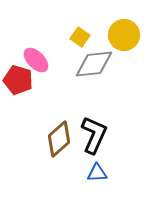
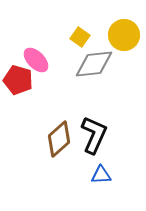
blue triangle: moved 4 px right, 2 px down
